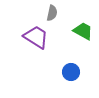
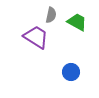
gray semicircle: moved 1 px left, 2 px down
green trapezoid: moved 6 px left, 9 px up
